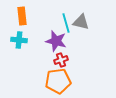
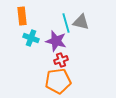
cyan cross: moved 12 px right, 2 px up; rotated 14 degrees clockwise
